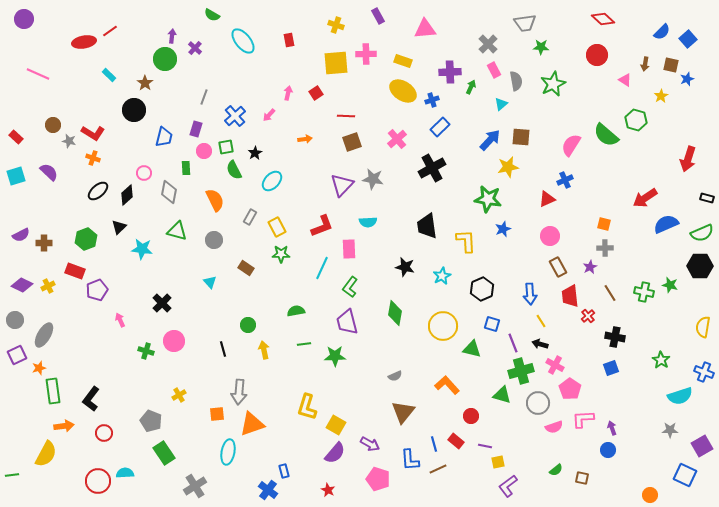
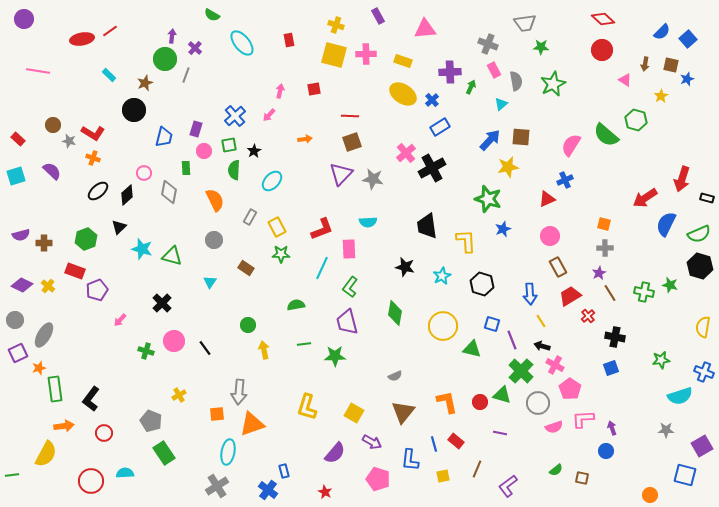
cyan ellipse at (243, 41): moved 1 px left, 2 px down
red ellipse at (84, 42): moved 2 px left, 3 px up
gray cross at (488, 44): rotated 24 degrees counterclockwise
red circle at (597, 55): moved 5 px right, 5 px up
yellow square at (336, 63): moved 2 px left, 8 px up; rotated 20 degrees clockwise
pink line at (38, 74): moved 3 px up; rotated 15 degrees counterclockwise
brown star at (145, 83): rotated 14 degrees clockwise
yellow ellipse at (403, 91): moved 3 px down
pink arrow at (288, 93): moved 8 px left, 2 px up
red square at (316, 93): moved 2 px left, 4 px up; rotated 24 degrees clockwise
gray line at (204, 97): moved 18 px left, 22 px up
blue cross at (432, 100): rotated 24 degrees counterclockwise
red line at (346, 116): moved 4 px right
blue rectangle at (440, 127): rotated 12 degrees clockwise
red rectangle at (16, 137): moved 2 px right, 2 px down
pink cross at (397, 139): moved 9 px right, 14 px down
green square at (226, 147): moved 3 px right, 2 px up
black star at (255, 153): moved 1 px left, 2 px up
red arrow at (688, 159): moved 6 px left, 20 px down
green semicircle at (234, 170): rotated 30 degrees clockwise
purple semicircle at (49, 172): moved 3 px right, 1 px up
purple triangle at (342, 185): moved 1 px left, 11 px up
green star at (488, 199): rotated 8 degrees clockwise
blue semicircle at (666, 224): rotated 40 degrees counterclockwise
red L-shape at (322, 226): moved 3 px down
green triangle at (177, 231): moved 5 px left, 25 px down
green semicircle at (702, 233): moved 3 px left, 1 px down
purple semicircle at (21, 235): rotated 12 degrees clockwise
cyan star at (142, 249): rotated 10 degrees clockwise
black hexagon at (700, 266): rotated 15 degrees clockwise
purple star at (590, 267): moved 9 px right, 6 px down
cyan triangle at (210, 282): rotated 16 degrees clockwise
yellow cross at (48, 286): rotated 24 degrees counterclockwise
black hexagon at (482, 289): moved 5 px up; rotated 20 degrees counterclockwise
red trapezoid at (570, 296): rotated 65 degrees clockwise
green semicircle at (296, 311): moved 6 px up
pink arrow at (120, 320): rotated 112 degrees counterclockwise
purple line at (513, 343): moved 1 px left, 3 px up
black arrow at (540, 344): moved 2 px right, 2 px down
black line at (223, 349): moved 18 px left, 1 px up; rotated 21 degrees counterclockwise
purple square at (17, 355): moved 1 px right, 2 px up
green star at (661, 360): rotated 30 degrees clockwise
green cross at (521, 371): rotated 30 degrees counterclockwise
orange L-shape at (447, 385): moved 17 px down; rotated 30 degrees clockwise
green rectangle at (53, 391): moved 2 px right, 2 px up
red circle at (471, 416): moved 9 px right, 14 px up
yellow square at (336, 425): moved 18 px right, 12 px up
gray star at (670, 430): moved 4 px left
purple arrow at (370, 444): moved 2 px right, 2 px up
purple line at (485, 446): moved 15 px right, 13 px up
blue circle at (608, 450): moved 2 px left, 1 px down
blue L-shape at (410, 460): rotated 10 degrees clockwise
yellow square at (498, 462): moved 55 px left, 14 px down
brown line at (438, 469): moved 39 px right; rotated 42 degrees counterclockwise
blue square at (685, 475): rotated 10 degrees counterclockwise
red circle at (98, 481): moved 7 px left
gray cross at (195, 486): moved 22 px right
red star at (328, 490): moved 3 px left, 2 px down
